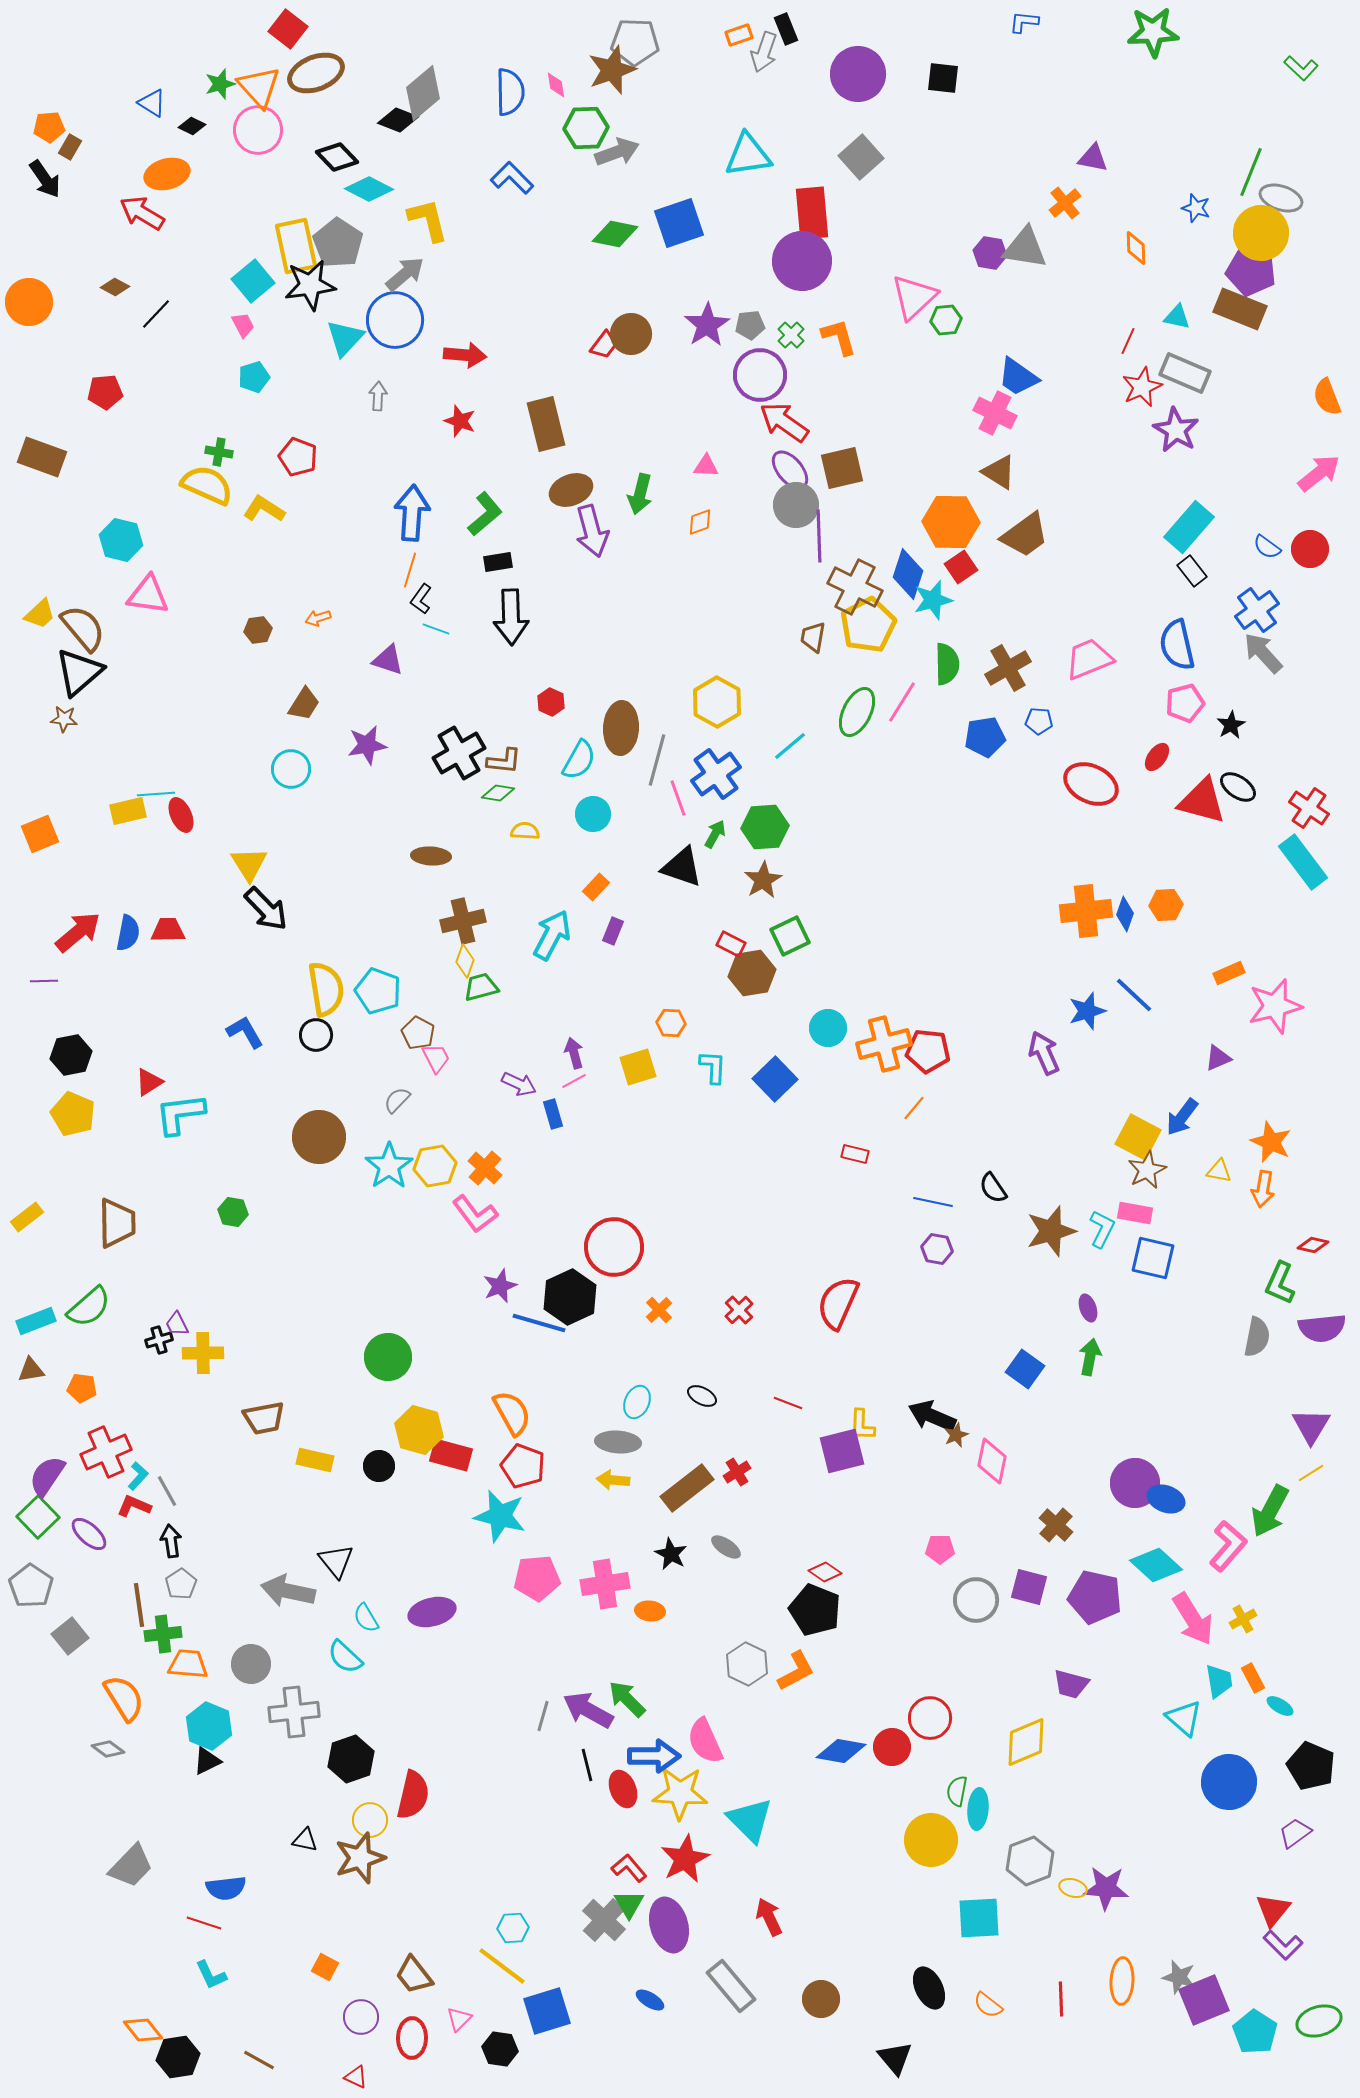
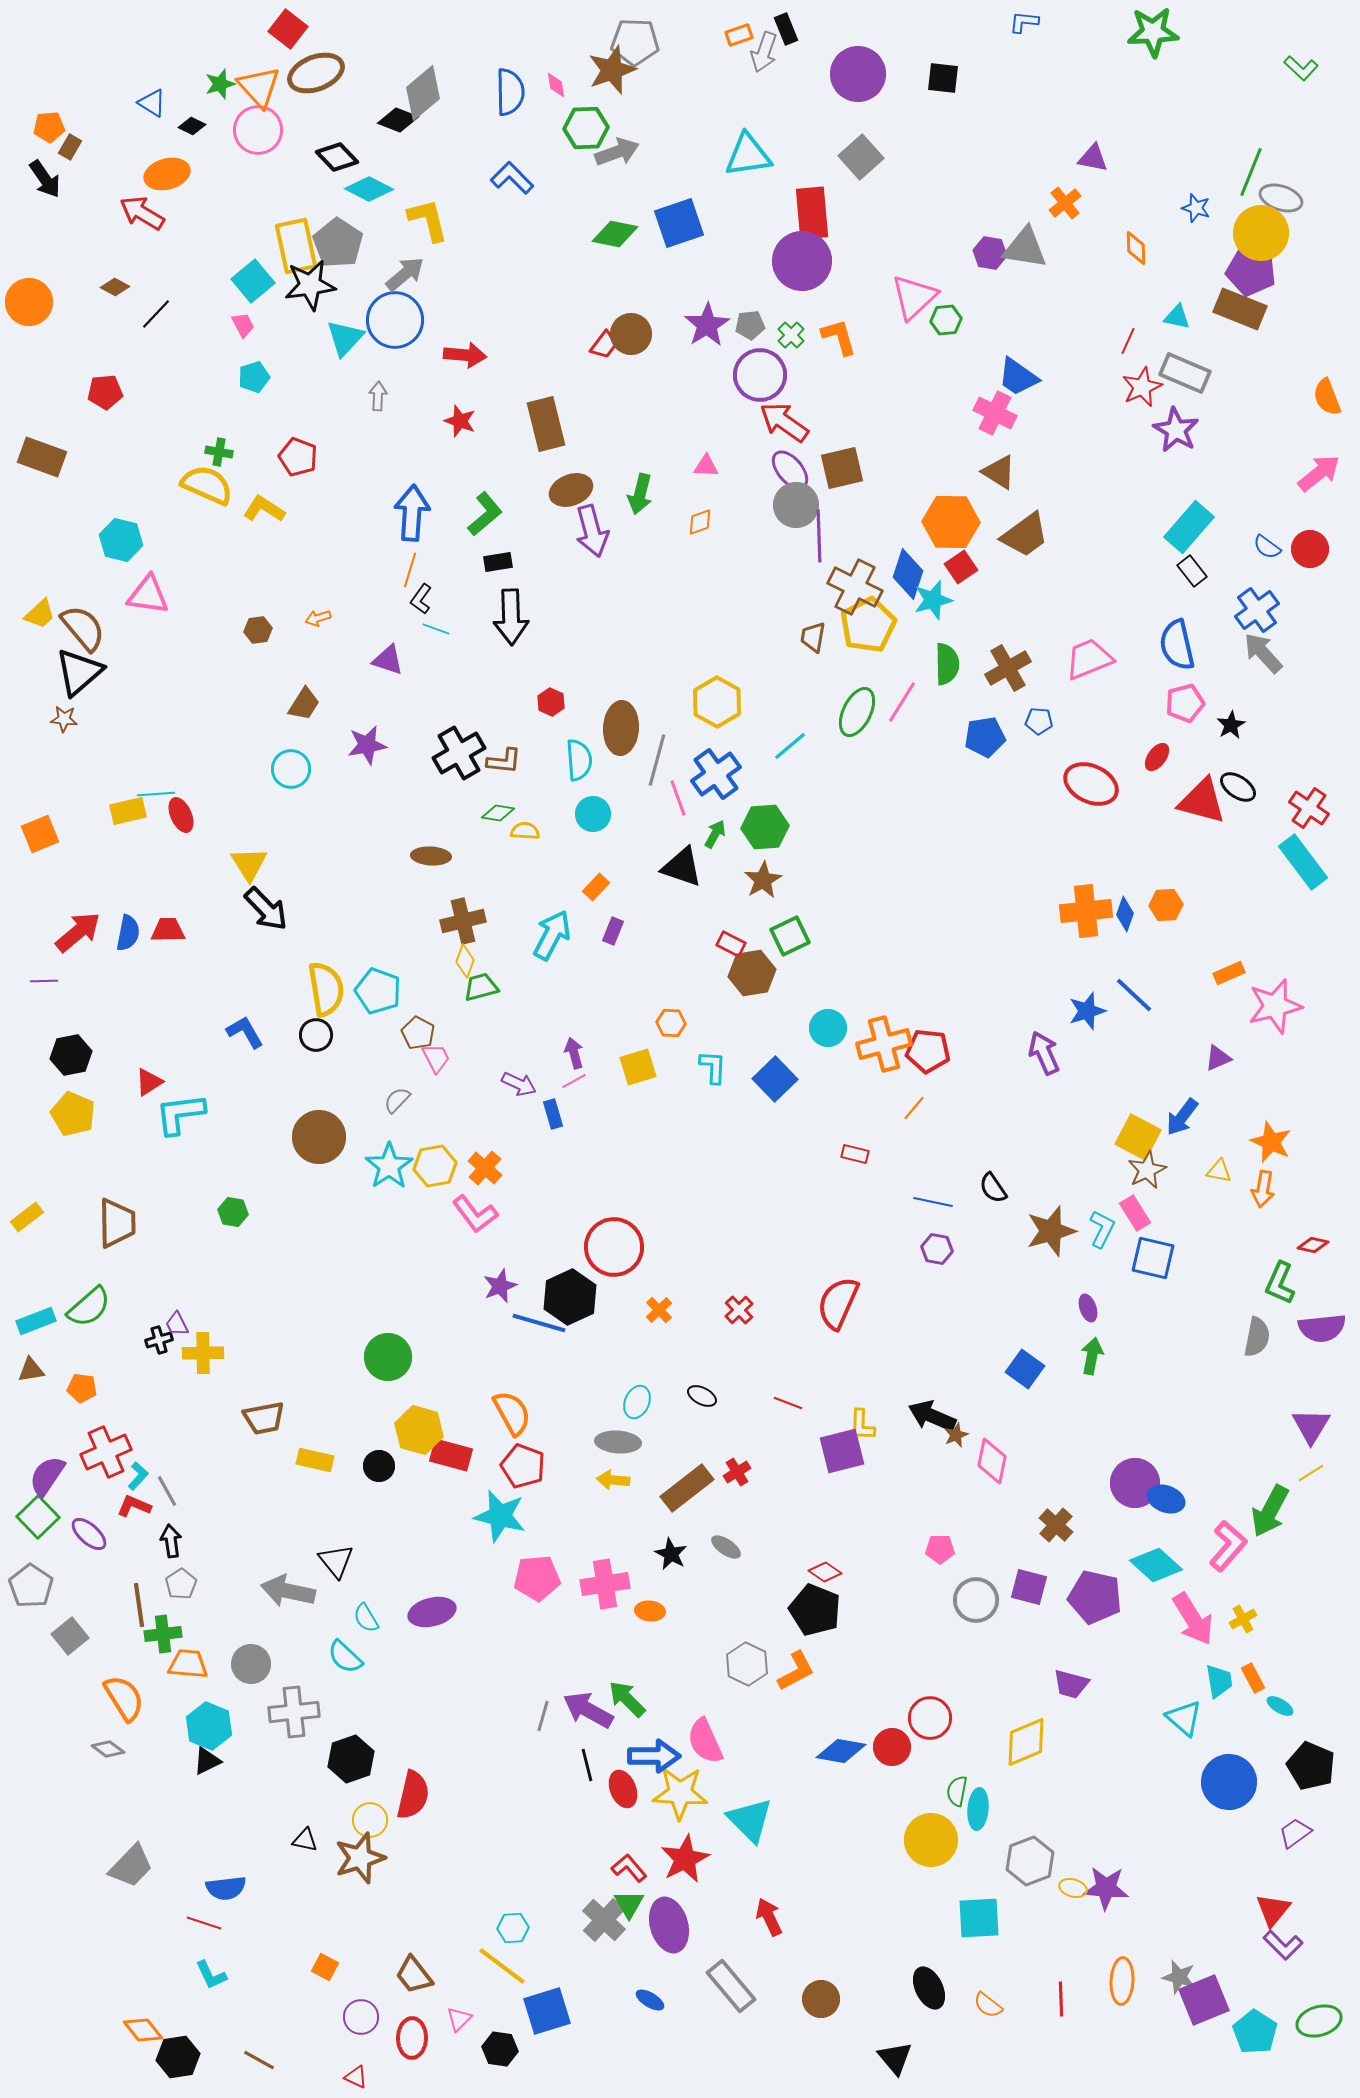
cyan semicircle at (579, 760): rotated 33 degrees counterclockwise
green diamond at (498, 793): moved 20 px down
pink rectangle at (1135, 1213): rotated 48 degrees clockwise
green arrow at (1090, 1357): moved 2 px right, 1 px up
